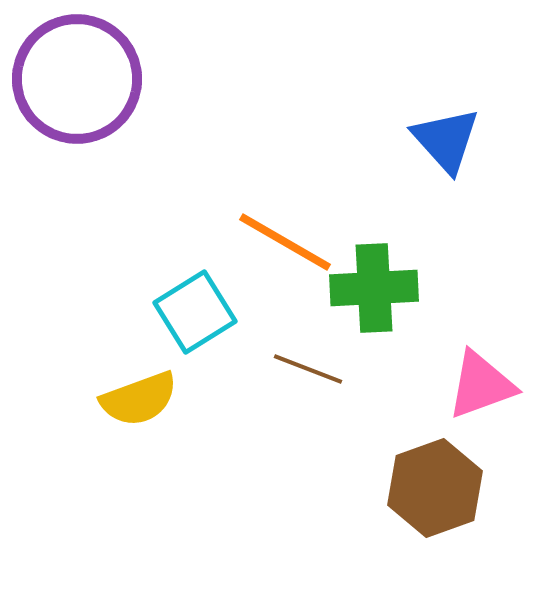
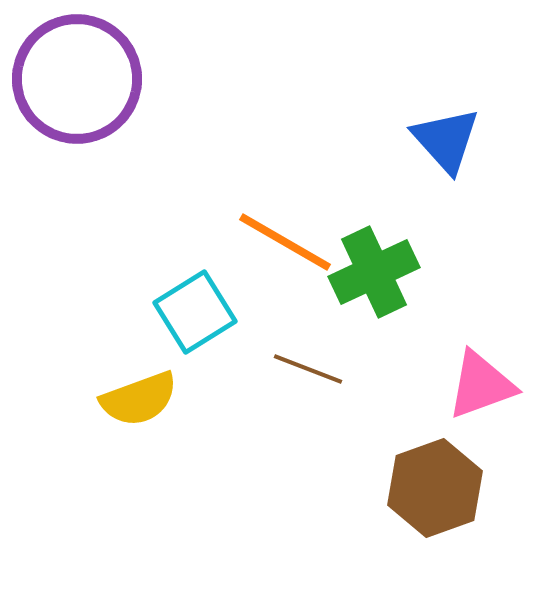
green cross: moved 16 px up; rotated 22 degrees counterclockwise
